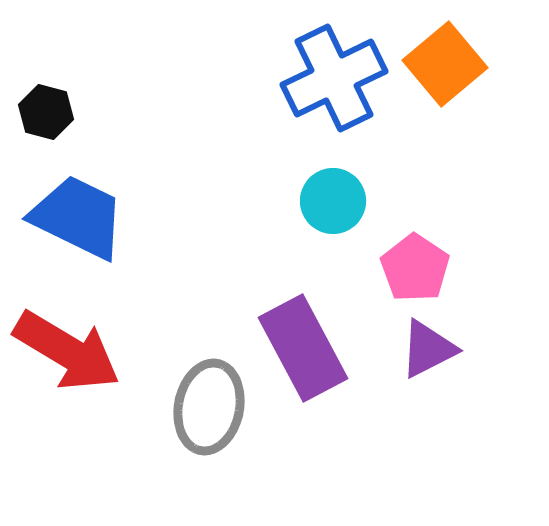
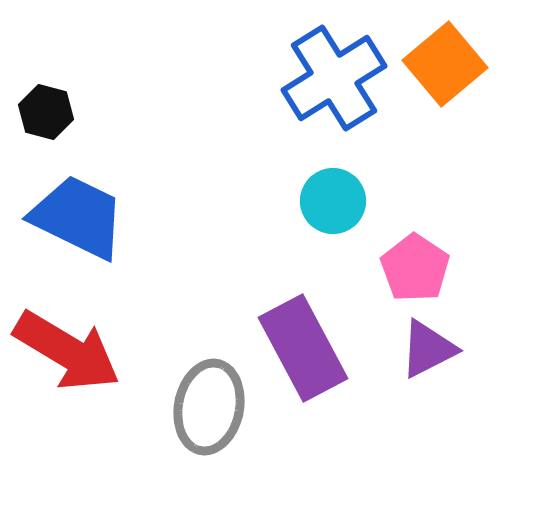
blue cross: rotated 6 degrees counterclockwise
